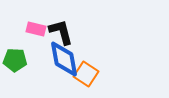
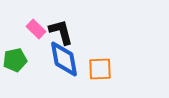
pink rectangle: rotated 30 degrees clockwise
green pentagon: rotated 15 degrees counterclockwise
orange square: moved 14 px right, 5 px up; rotated 35 degrees counterclockwise
